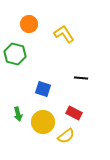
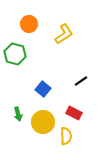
yellow L-shape: rotated 90 degrees clockwise
black line: moved 3 px down; rotated 40 degrees counterclockwise
blue square: rotated 21 degrees clockwise
yellow semicircle: rotated 54 degrees counterclockwise
